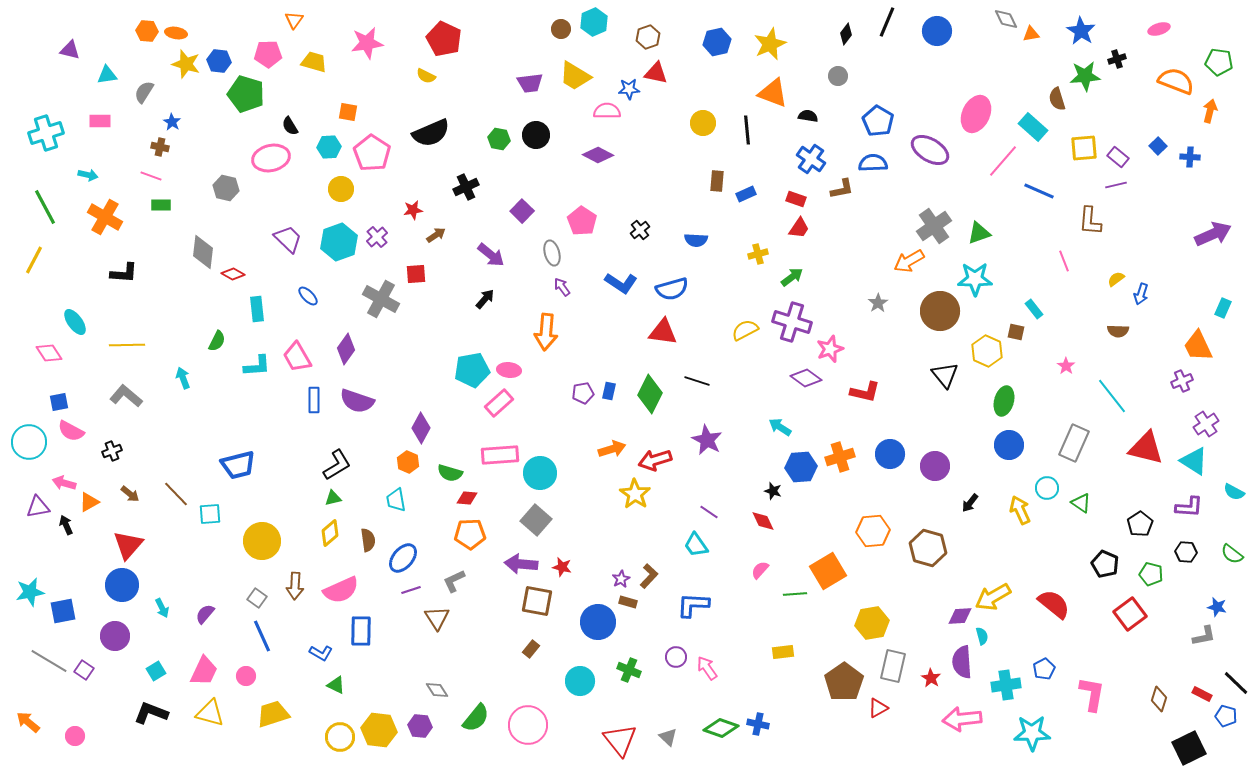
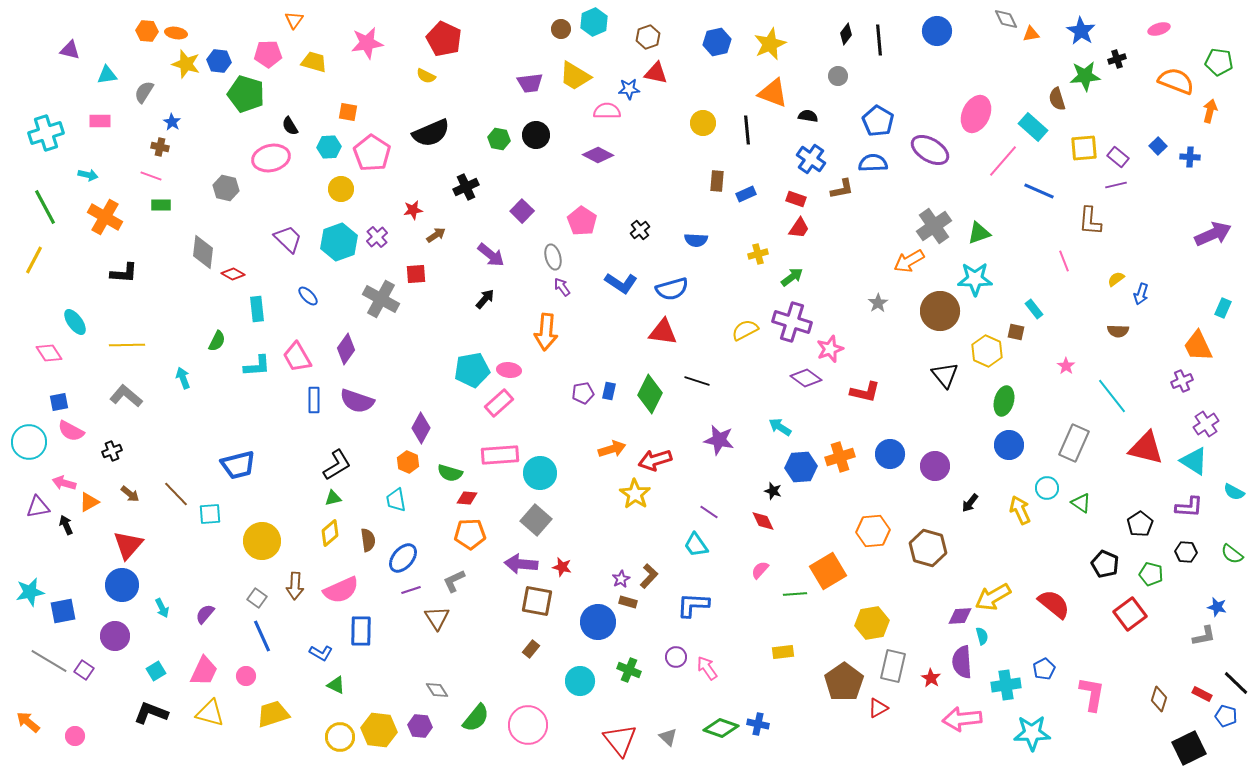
black line at (887, 22): moved 8 px left, 18 px down; rotated 28 degrees counterclockwise
gray ellipse at (552, 253): moved 1 px right, 4 px down
purple star at (707, 440): moved 12 px right; rotated 16 degrees counterclockwise
